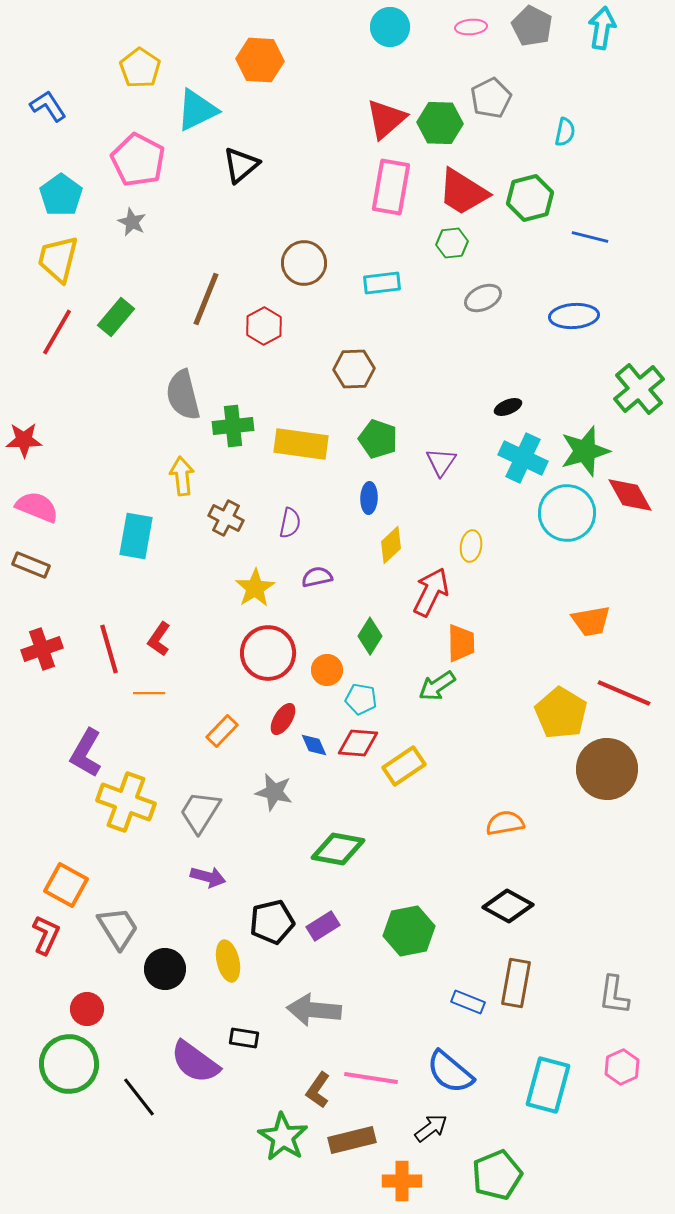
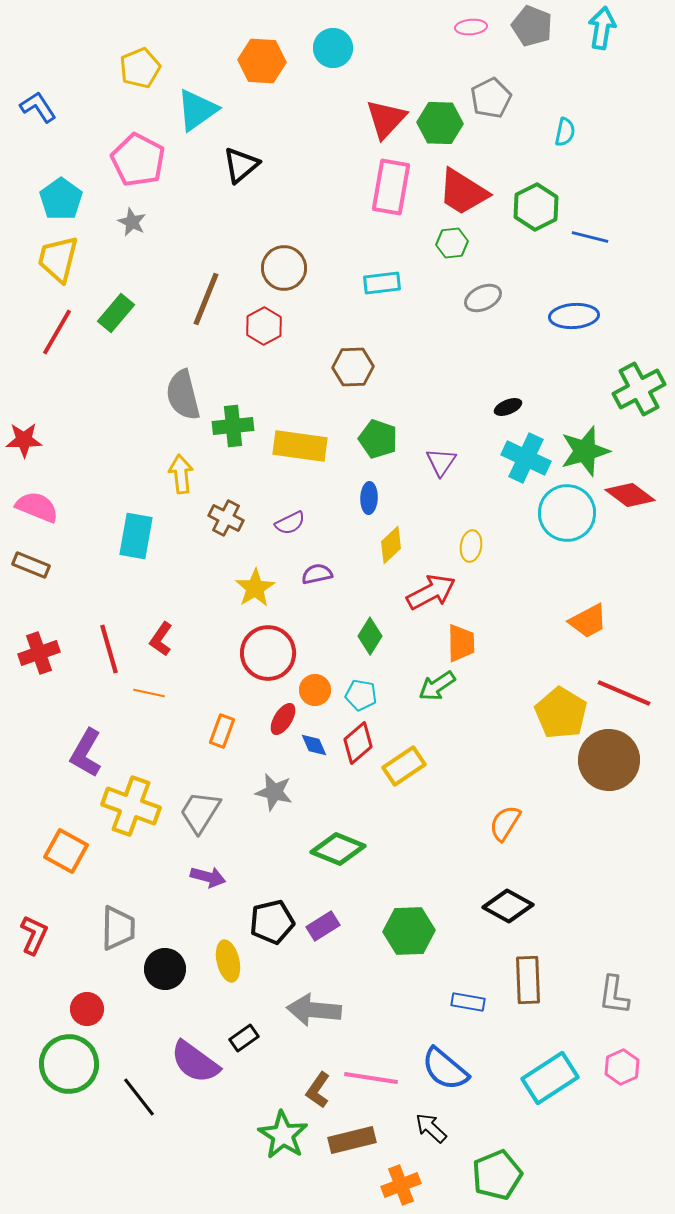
gray pentagon at (532, 26): rotated 6 degrees counterclockwise
cyan circle at (390, 27): moved 57 px left, 21 px down
orange hexagon at (260, 60): moved 2 px right, 1 px down
yellow pentagon at (140, 68): rotated 15 degrees clockwise
blue L-shape at (48, 106): moved 10 px left, 1 px down
cyan triangle at (197, 110): rotated 9 degrees counterclockwise
red triangle at (386, 119): rotated 6 degrees counterclockwise
cyan pentagon at (61, 195): moved 4 px down
green hexagon at (530, 198): moved 6 px right, 9 px down; rotated 12 degrees counterclockwise
brown circle at (304, 263): moved 20 px left, 5 px down
green rectangle at (116, 317): moved 4 px up
brown hexagon at (354, 369): moved 1 px left, 2 px up
green cross at (639, 389): rotated 12 degrees clockwise
yellow rectangle at (301, 444): moved 1 px left, 2 px down
cyan cross at (523, 458): moved 3 px right
yellow arrow at (182, 476): moved 1 px left, 2 px up
red diamond at (630, 495): rotated 24 degrees counterclockwise
purple semicircle at (290, 523): rotated 52 degrees clockwise
purple semicircle at (317, 577): moved 3 px up
red arrow at (431, 592): rotated 36 degrees clockwise
orange trapezoid at (591, 621): moved 3 px left; rotated 18 degrees counterclockwise
red L-shape at (159, 639): moved 2 px right
red cross at (42, 649): moved 3 px left, 4 px down
orange circle at (327, 670): moved 12 px left, 20 px down
orange line at (149, 693): rotated 12 degrees clockwise
cyan pentagon at (361, 699): moved 4 px up
orange rectangle at (222, 731): rotated 24 degrees counterclockwise
red diamond at (358, 743): rotated 45 degrees counterclockwise
brown circle at (607, 769): moved 2 px right, 9 px up
yellow cross at (126, 802): moved 5 px right, 4 px down
orange semicircle at (505, 823): rotated 48 degrees counterclockwise
green diamond at (338, 849): rotated 12 degrees clockwise
orange square at (66, 885): moved 34 px up
gray trapezoid at (118, 928): rotated 33 degrees clockwise
green hexagon at (409, 931): rotated 9 degrees clockwise
red L-shape at (46, 935): moved 12 px left
brown rectangle at (516, 983): moved 12 px right, 3 px up; rotated 12 degrees counterclockwise
blue rectangle at (468, 1002): rotated 12 degrees counterclockwise
black rectangle at (244, 1038): rotated 44 degrees counterclockwise
blue semicircle at (450, 1072): moved 5 px left, 3 px up
cyan rectangle at (548, 1085): moved 2 px right, 7 px up; rotated 42 degrees clockwise
black arrow at (431, 1128): rotated 100 degrees counterclockwise
green star at (283, 1137): moved 2 px up
orange cross at (402, 1181): moved 1 px left, 4 px down; rotated 21 degrees counterclockwise
